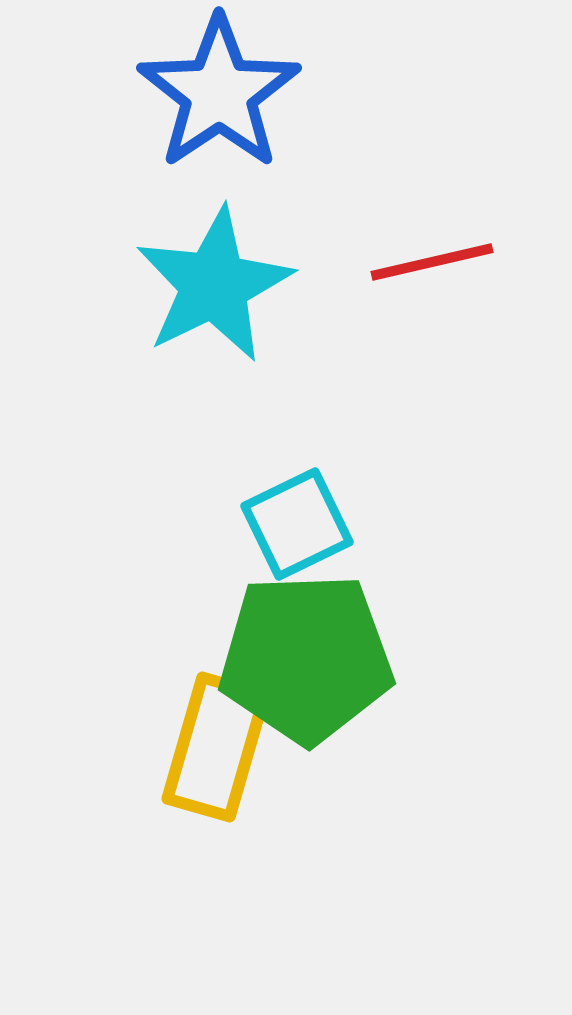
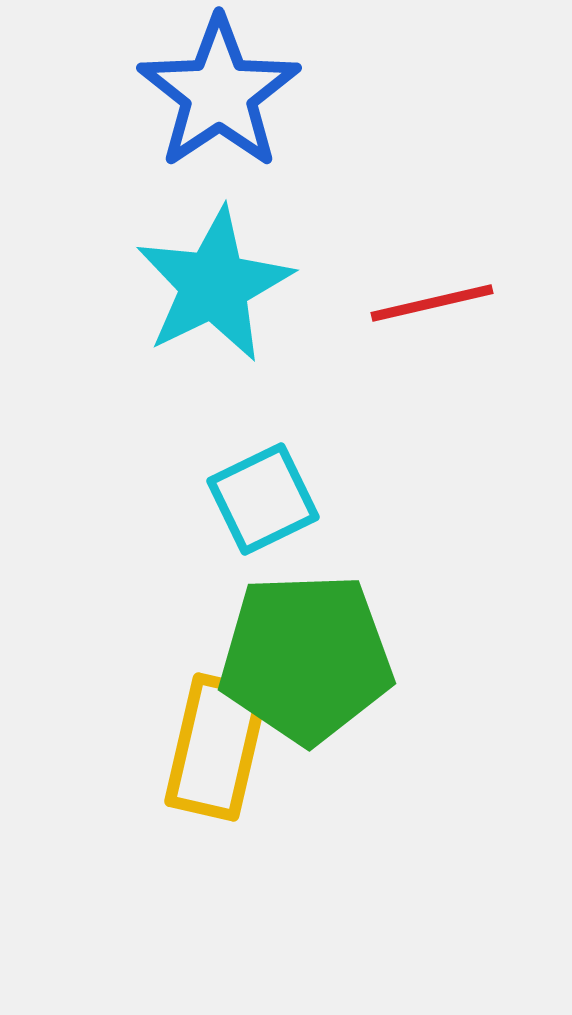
red line: moved 41 px down
cyan square: moved 34 px left, 25 px up
yellow rectangle: rotated 3 degrees counterclockwise
